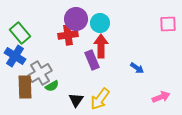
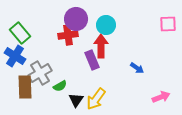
cyan circle: moved 6 px right, 2 px down
green semicircle: moved 8 px right
yellow arrow: moved 4 px left
